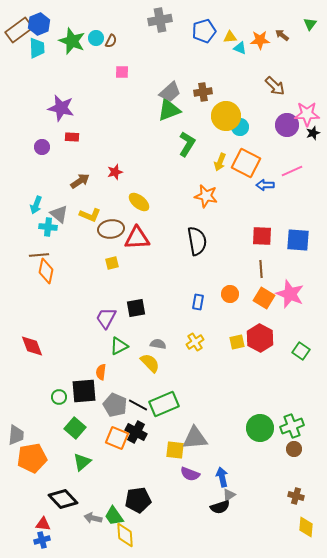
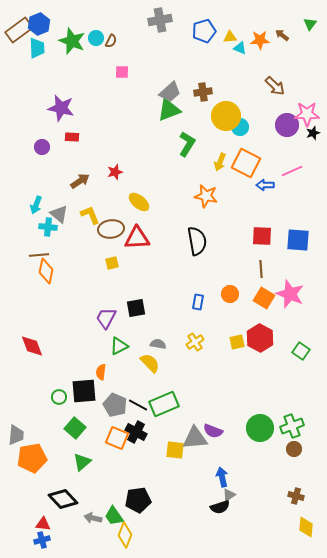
yellow L-shape at (90, 215): rotated 135 degrees counterclockwise
purple semicircle at (190, 474): moved 23 px right, 43 px up
yellow diamond at (125, 535): rotated 25 degrees clockwise
